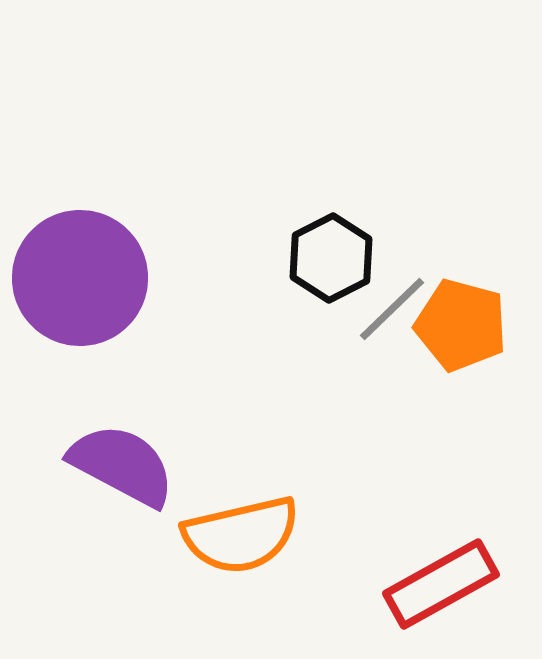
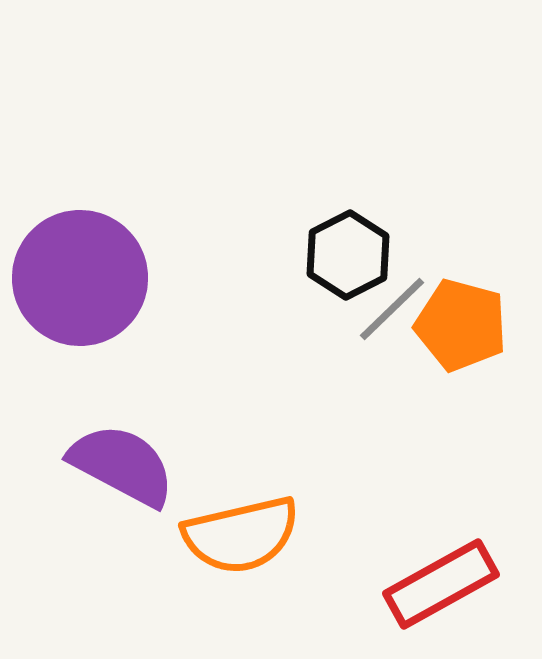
black hexagon: moved 17 px right, 3 px up
